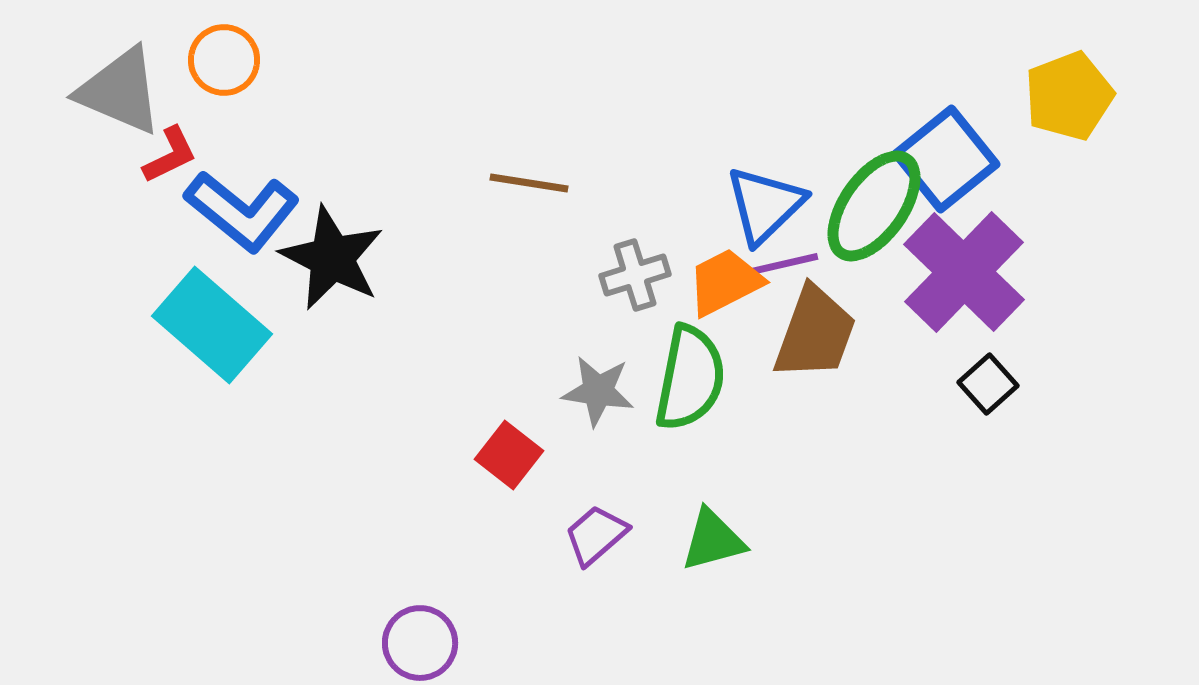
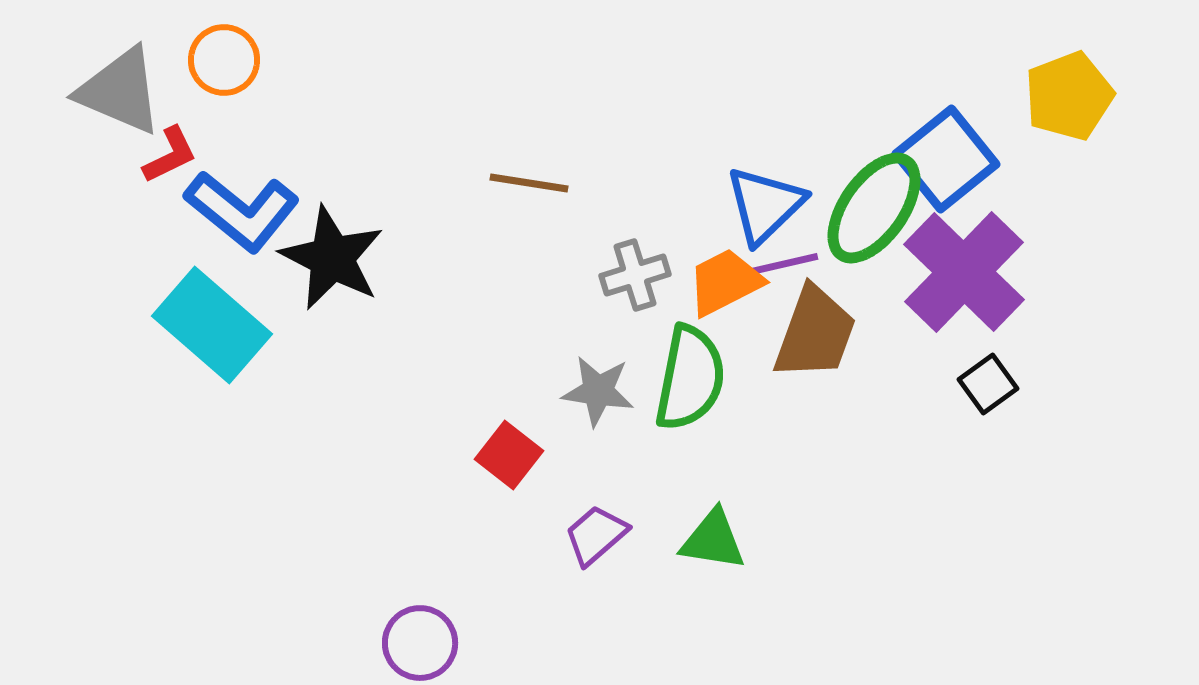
green ellipse: moved 2 px down
black square: rotated 6 degrees clockwise
green triangle: rotated 24 degrees clockwise
